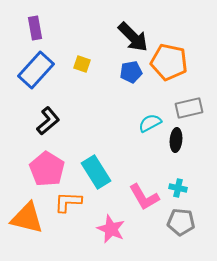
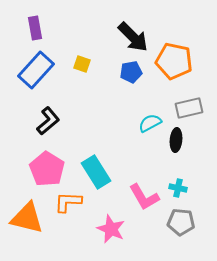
orange pentagon: moved 5 px right, 1 px up
